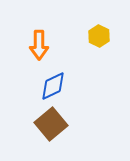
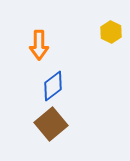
yellow hexagon: moved 12 px right, 4 px up
blue diamond: rotated 12 degrees counterclockwise
